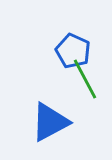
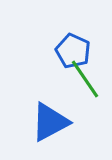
green line: rotated 6 degrees counterclockwise
